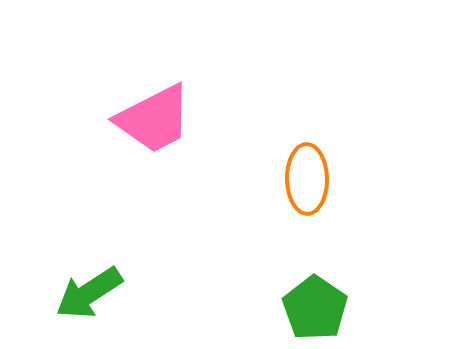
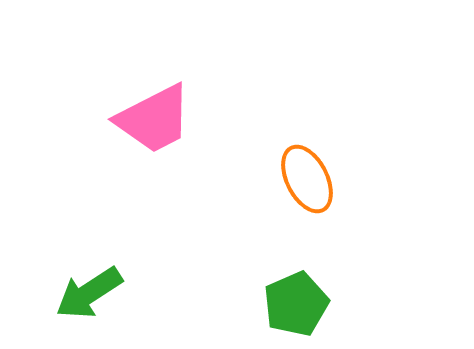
orange ellipse: rotated 26 degrees counterclockwise
green pentagon: moved 19 px left, 4 px up; rotated 14 degrees clockwise
